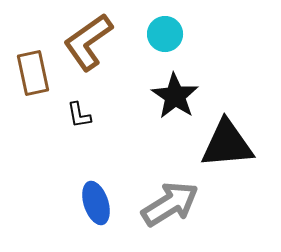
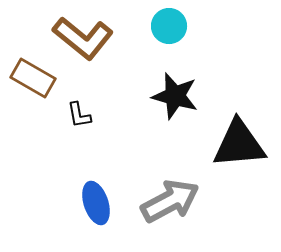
cyan circle: moved 4 px right, 8 px up
brown L-shape: moved 5 px left, 4 px up; rotated 106 degrees counterclockwise
brown rectangle: moved 5 px down; rotated 48 degrees counterclockwise
black star: rotated 18 degrees counterclockwise
black triangle: moved 12 px right
gray arrow: moved 3 px up; rotated 4 degrees clockwise
